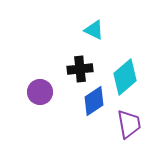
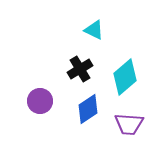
black cross: rotated 25 degrees counterclockwise
purple circle: moved 9 px down
blue diamond: moved 6 px left, 8 px down
purple trapezoid: rotated 104 degrees clockwise
